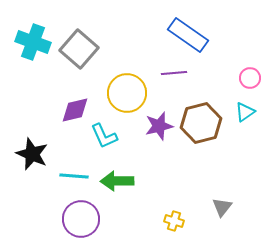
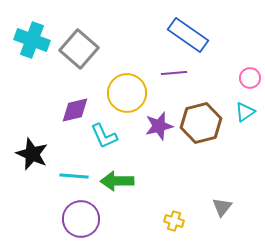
cyan cross: moved 1 px left, 2 px up
